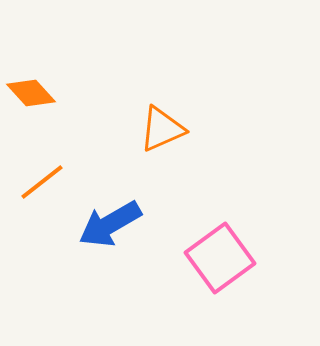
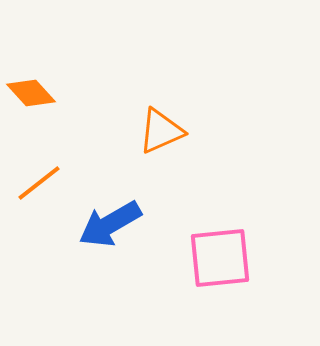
orange triangle: moved 1 px left, 2 px down
orange line: moved 3 px left, 1 px down
pink square: rotated 30 degrees clockwise
